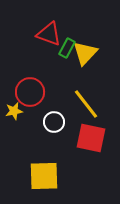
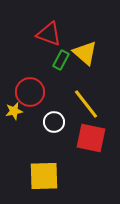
green rectangle: moved 6 px left, 12 px down
yellow triangle: rotated 32 degrees counterclockwise
